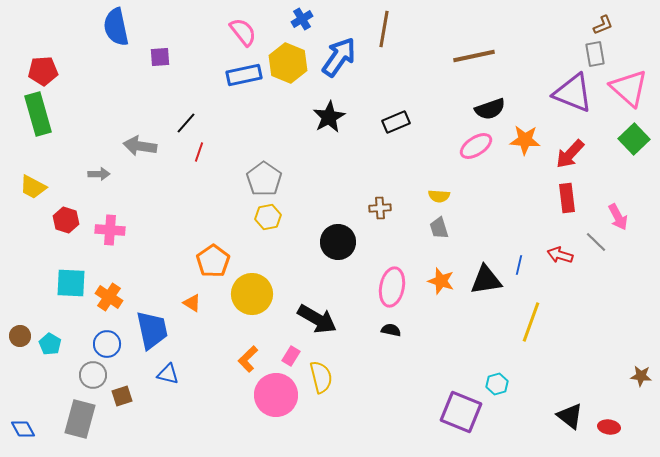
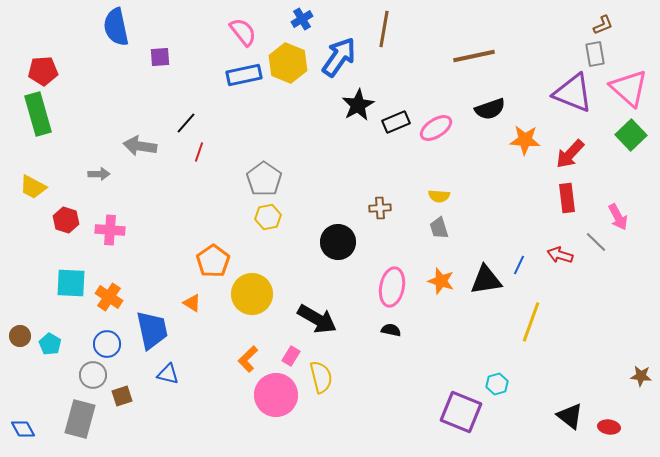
black star at (329, 117): moved 29 px right, 12 px up
green square at (634, 139): moved 3 px left, 4 px up
pink ellipse at (476, 146): moved 40 px left, 18 px up
blue line at (519, 265): rotated 12 degrees clockwise
